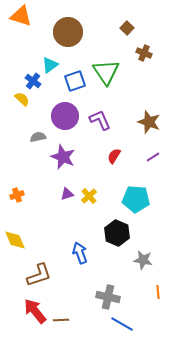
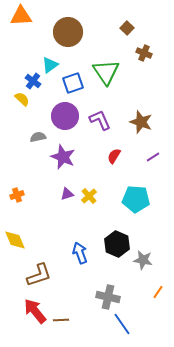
orange triangle: rotated 20 degrees counterclockwise
blue square: moved 2 px left, 2 px down
brown star: moved 8 px left
black hexagon: moved 11 px down
orange line: rotated 40 degrees clockwise
blue line: rotated 25 degrees clockwise
